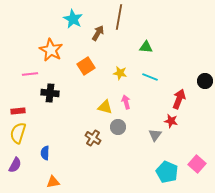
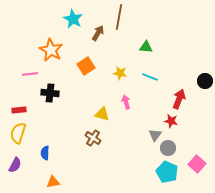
yellow triangle: moved 3 px left, 7 px down
red rectangle: moved 1 px right, 1 px up
gray circle: moved 50 px right, 21 px down
